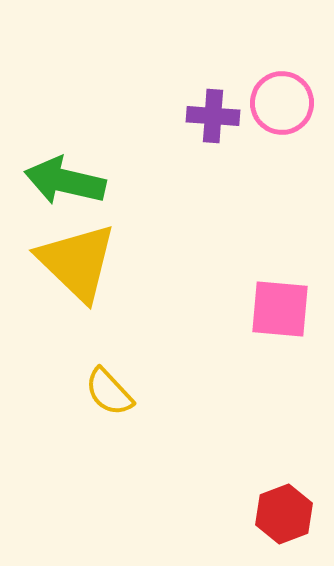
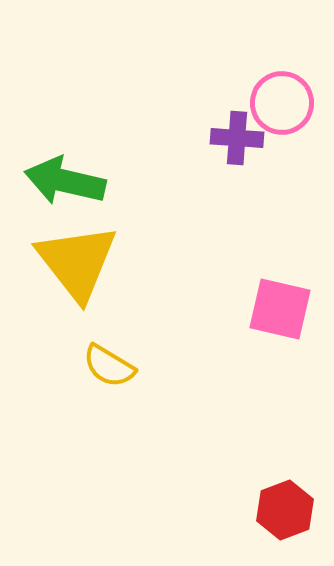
purple cross: moved 24 px right, 22 px down
yellow triangle: rotated 8 degrees clockwise
pink square: rotated 8 degrees clockwise
yellow semicircle: moved 26 px up; rotated 16 degrees counterclockwise
red hexagon: moved 1 px right, 4 px up
